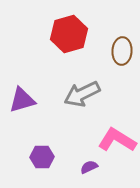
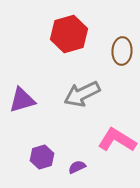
purple hexagon: rotated 15 degrees counterclockwise
purple semicircle: moved 12 px left
